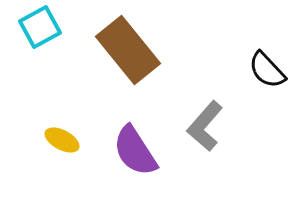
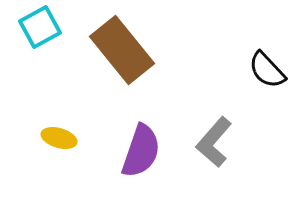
brown rectangle: moved 6 px left
gray L-shape: moved 9 px right, 16 px down
yellow ellipse: moved 3 px left, 2 px up; rotated 12 degrees counterclockwise
purple semicircle: moved 6 px right; rotated 128 degrees counterclockwise
